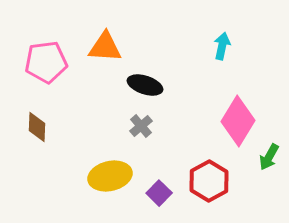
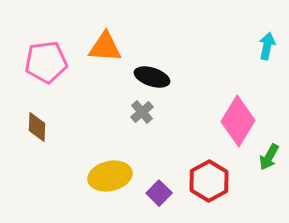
cyan arrow: moved 45 px right
black ellipse: moved 7 px right, 8 px up
gray cross: moved 1 px right, 14 px up
